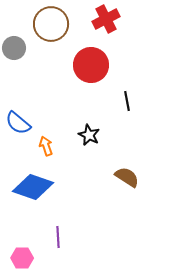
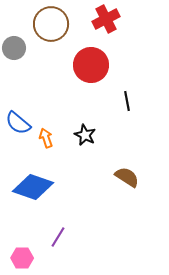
black star: moved 4 px left
orange arrow: moved 8 px up
purple line: rotated 35 degrees clockwise
